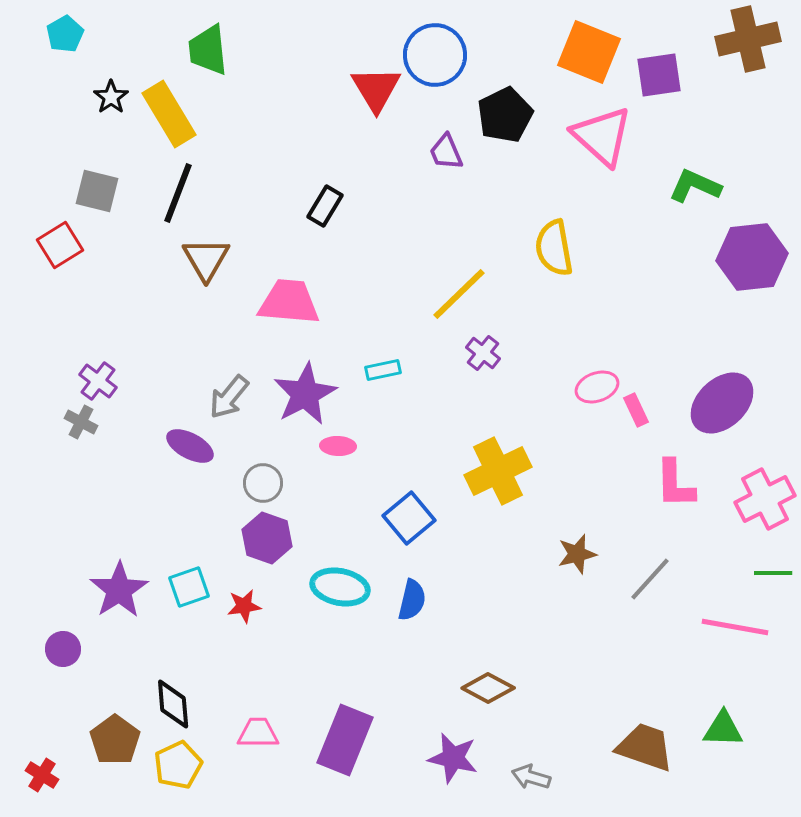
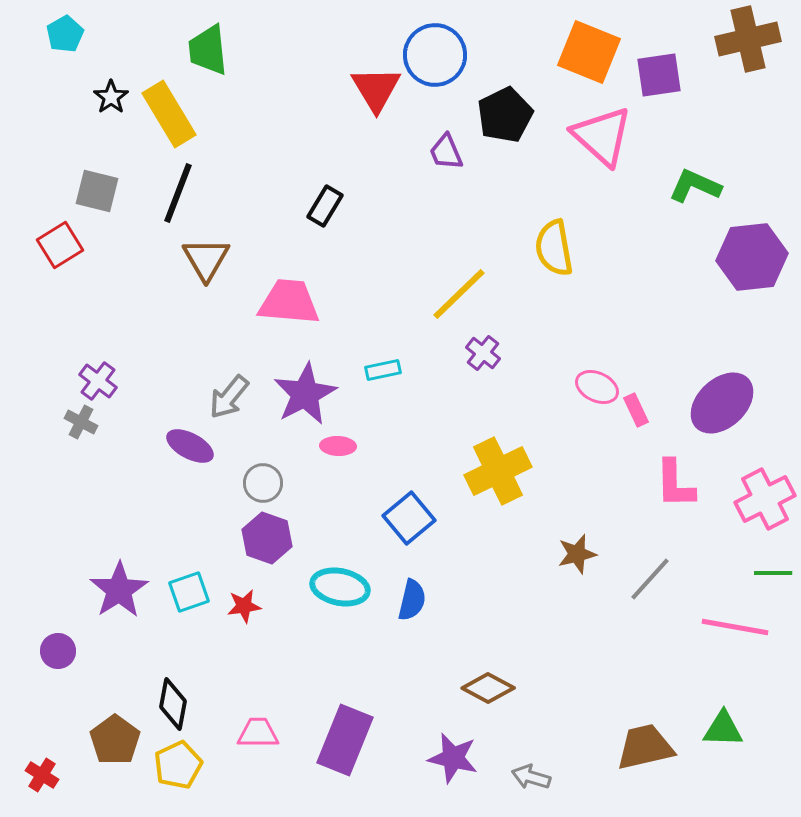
pink ellipse at (597, 387): rotated 45 degrees clockwise
cyan square at (189, 587): moved 5 px down
purple circle at (63, 649): moved 5 px left, 2 px down
black diamond at (173, 704): rotated 15 degrees clockwise
brown trapezoid at (645, 747): rotated 32 degrees counterclockwise
